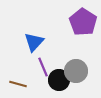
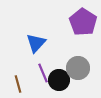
blue triangle: moved 2 px right, 1 px down
purple line: moved 6 px down
gray circle: moved 2 px right, 3 px up
brown line: rotated 60 degrees clockwise
